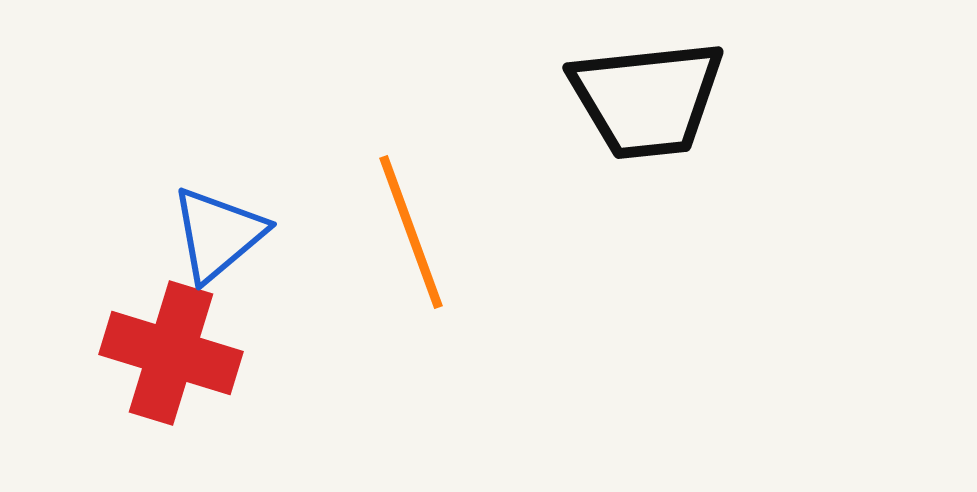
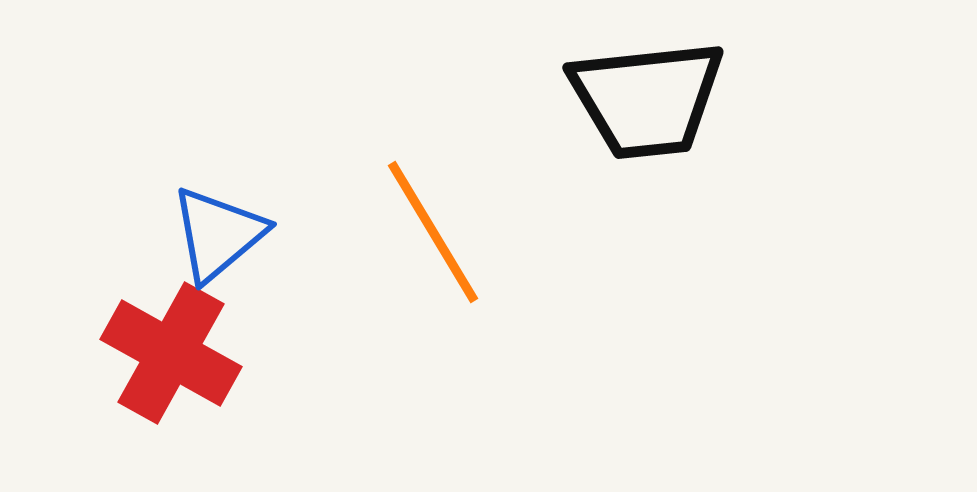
orange line: moved 22 px right; rotated 11 degrees counterclockwise
red cross: rotated 12 degrees clockwise
